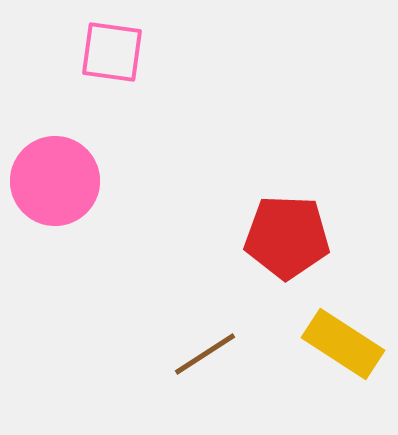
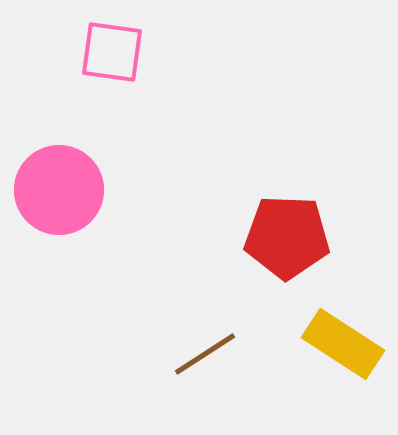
pink circle: moved 4 px right, 9 px down
